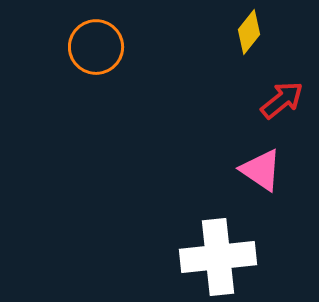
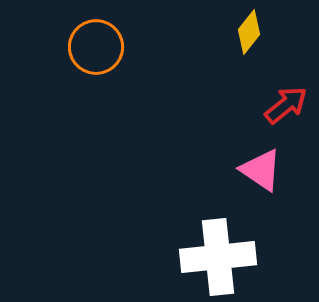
red arrow: moved 4 px right, 5 px down
